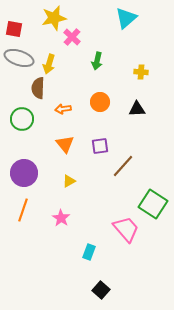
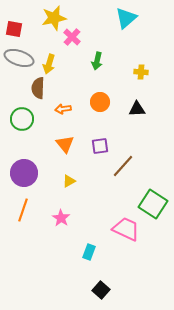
pink trapezoid: rotated 24 degrees counterclockwise
